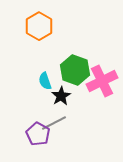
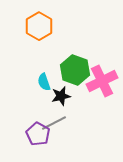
cyan semicircle: moved 1 px left, 1 px down
black star: rotated 18 degrees clockwise
